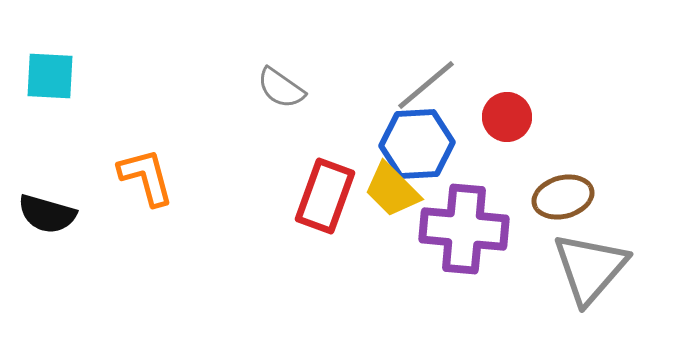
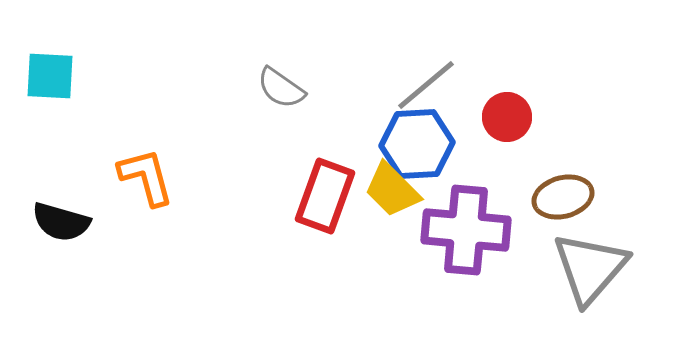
black semicircle: moved 14 px right, 8 px down
purple cross: moved 2 px right, 1 px down
